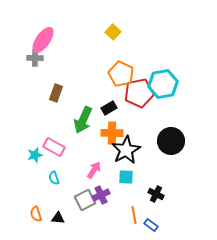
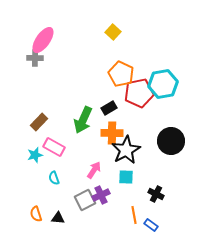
brown rectangle: moved 17 px left, 29 px down; rotated 24 degrees clockwise
